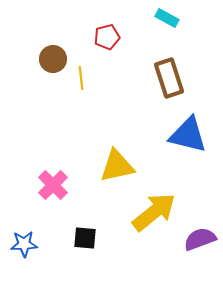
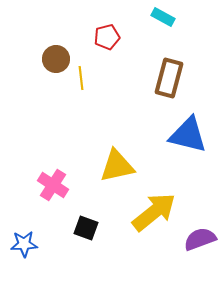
cyan rectangle: moved 4 px left, 1 px up
brown circle: moved 3 px right
brown rectangle: rotated 33 degrees clockwise
pink cross: rotated 12 degrees counterclockwise
black square: moved 1 px right, 10 px up; rotated 15 degrees clockwise
